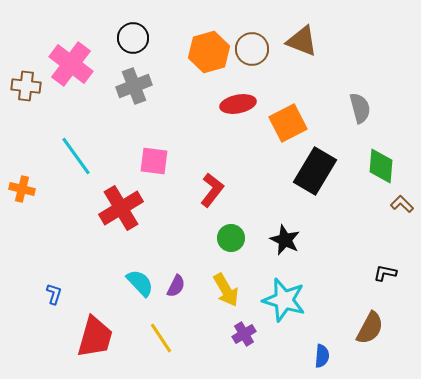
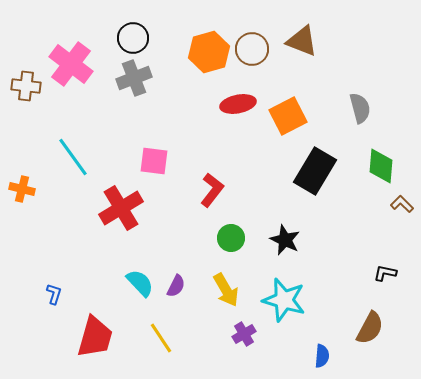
gray cross: moved 8 px up
orange square: moved 7 px up
cyan line: moved 3 px left, 1 px down
